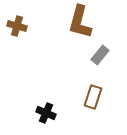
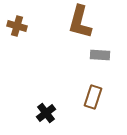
gray rectangle: rotated 54 degrees clockwise
black cross: rotated 30 degrees clockwise
